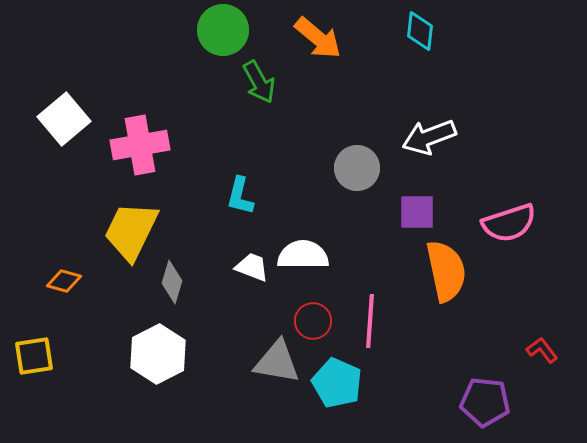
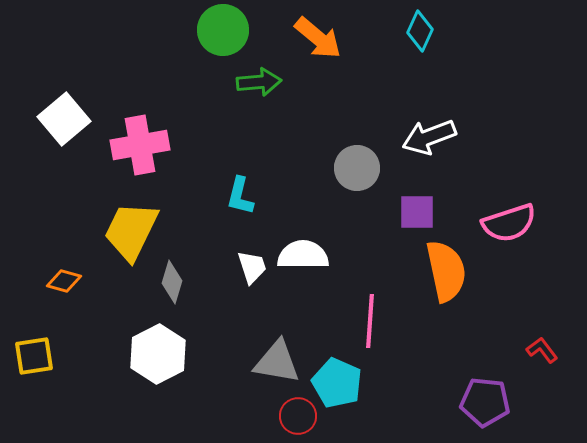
cyan diamond: rotated 18 degrees clockwise
green arrow: rotated 66 degrees counterclockwise
white trapezoid: rotated 51 degrees clockwise
red circle: moved 15 px left, 95 px down
